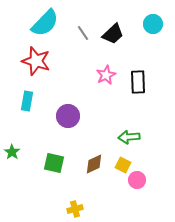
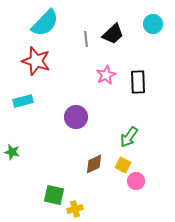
gray line: moved 3 px right, 6 px down; rotated 28 degrees clockwise
cyan rectangle: moved 4 px left; rotated 66 degrees clockwise
purple circle: moved 8 px right, 1 px down
green arrow: rotated 50 degrees counterclockwise
green star: rotated 21 degrees counterclockwise
green square: moved 32 px down
pink circle: moved 1 px left, 1 px down
